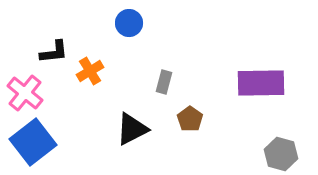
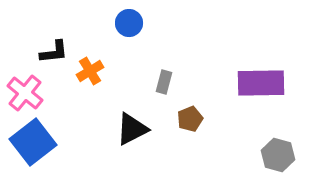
brown pentagon: rotated 15 degrees clockwise
gray hexagon: moved 3 px left, 1 px down
